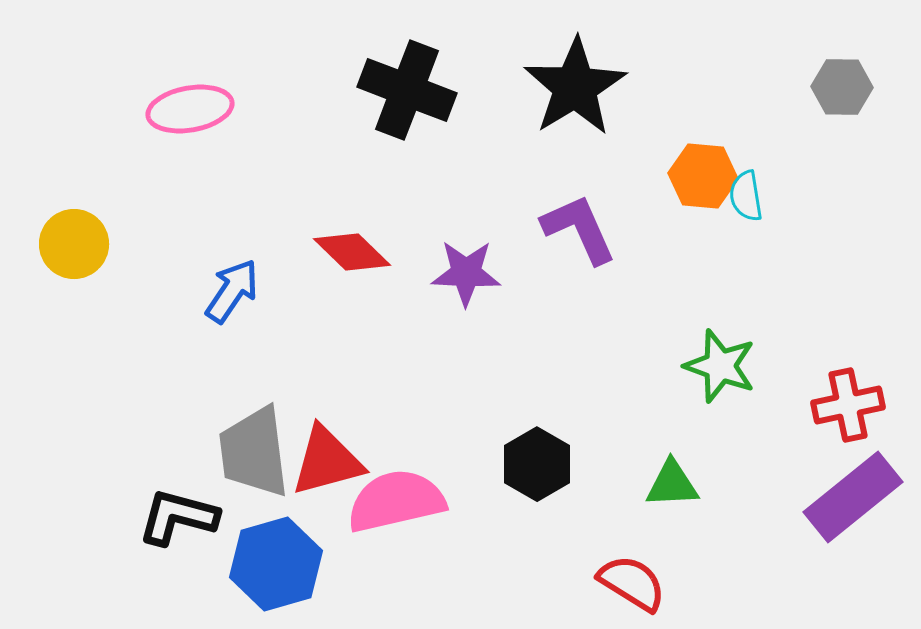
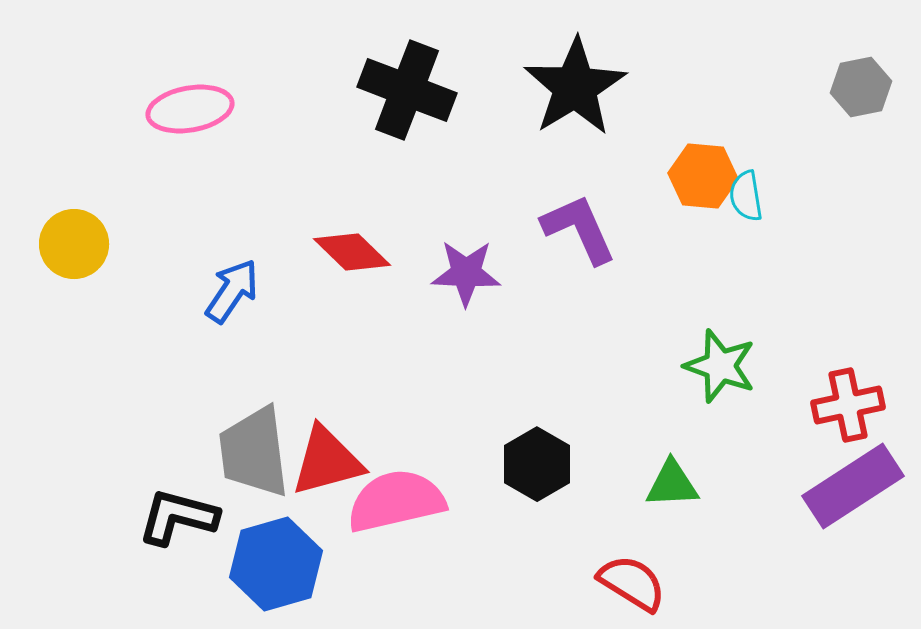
gray hexagon: moved 19 px right; rotated 12 degrees counterclockwise
purple rectangle: moved 11 px up; rotated 6 degrees clockwise
